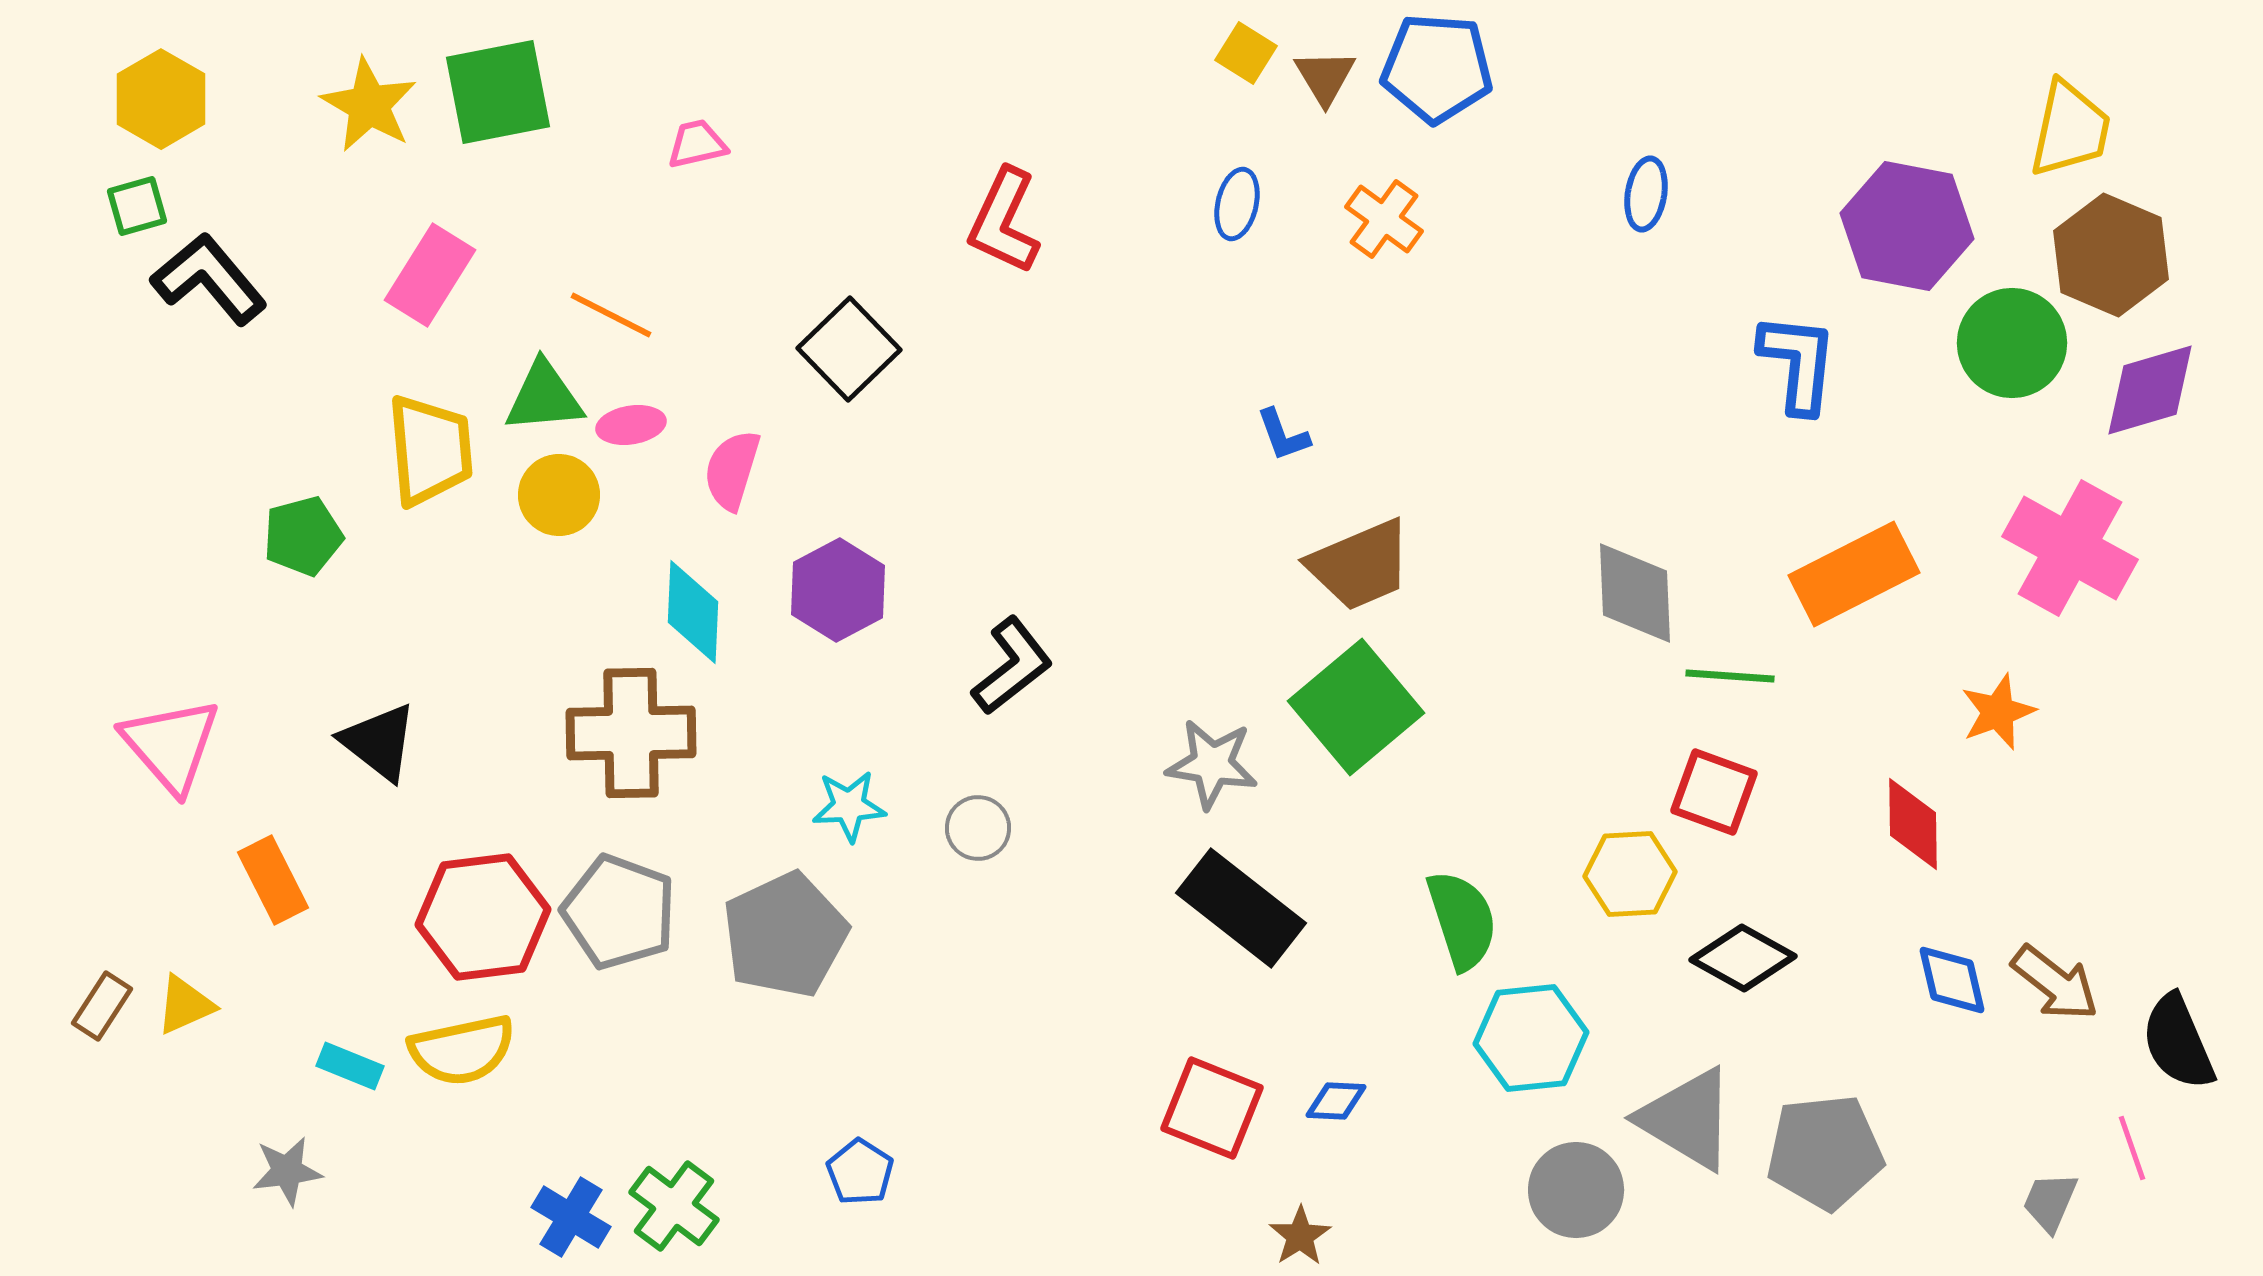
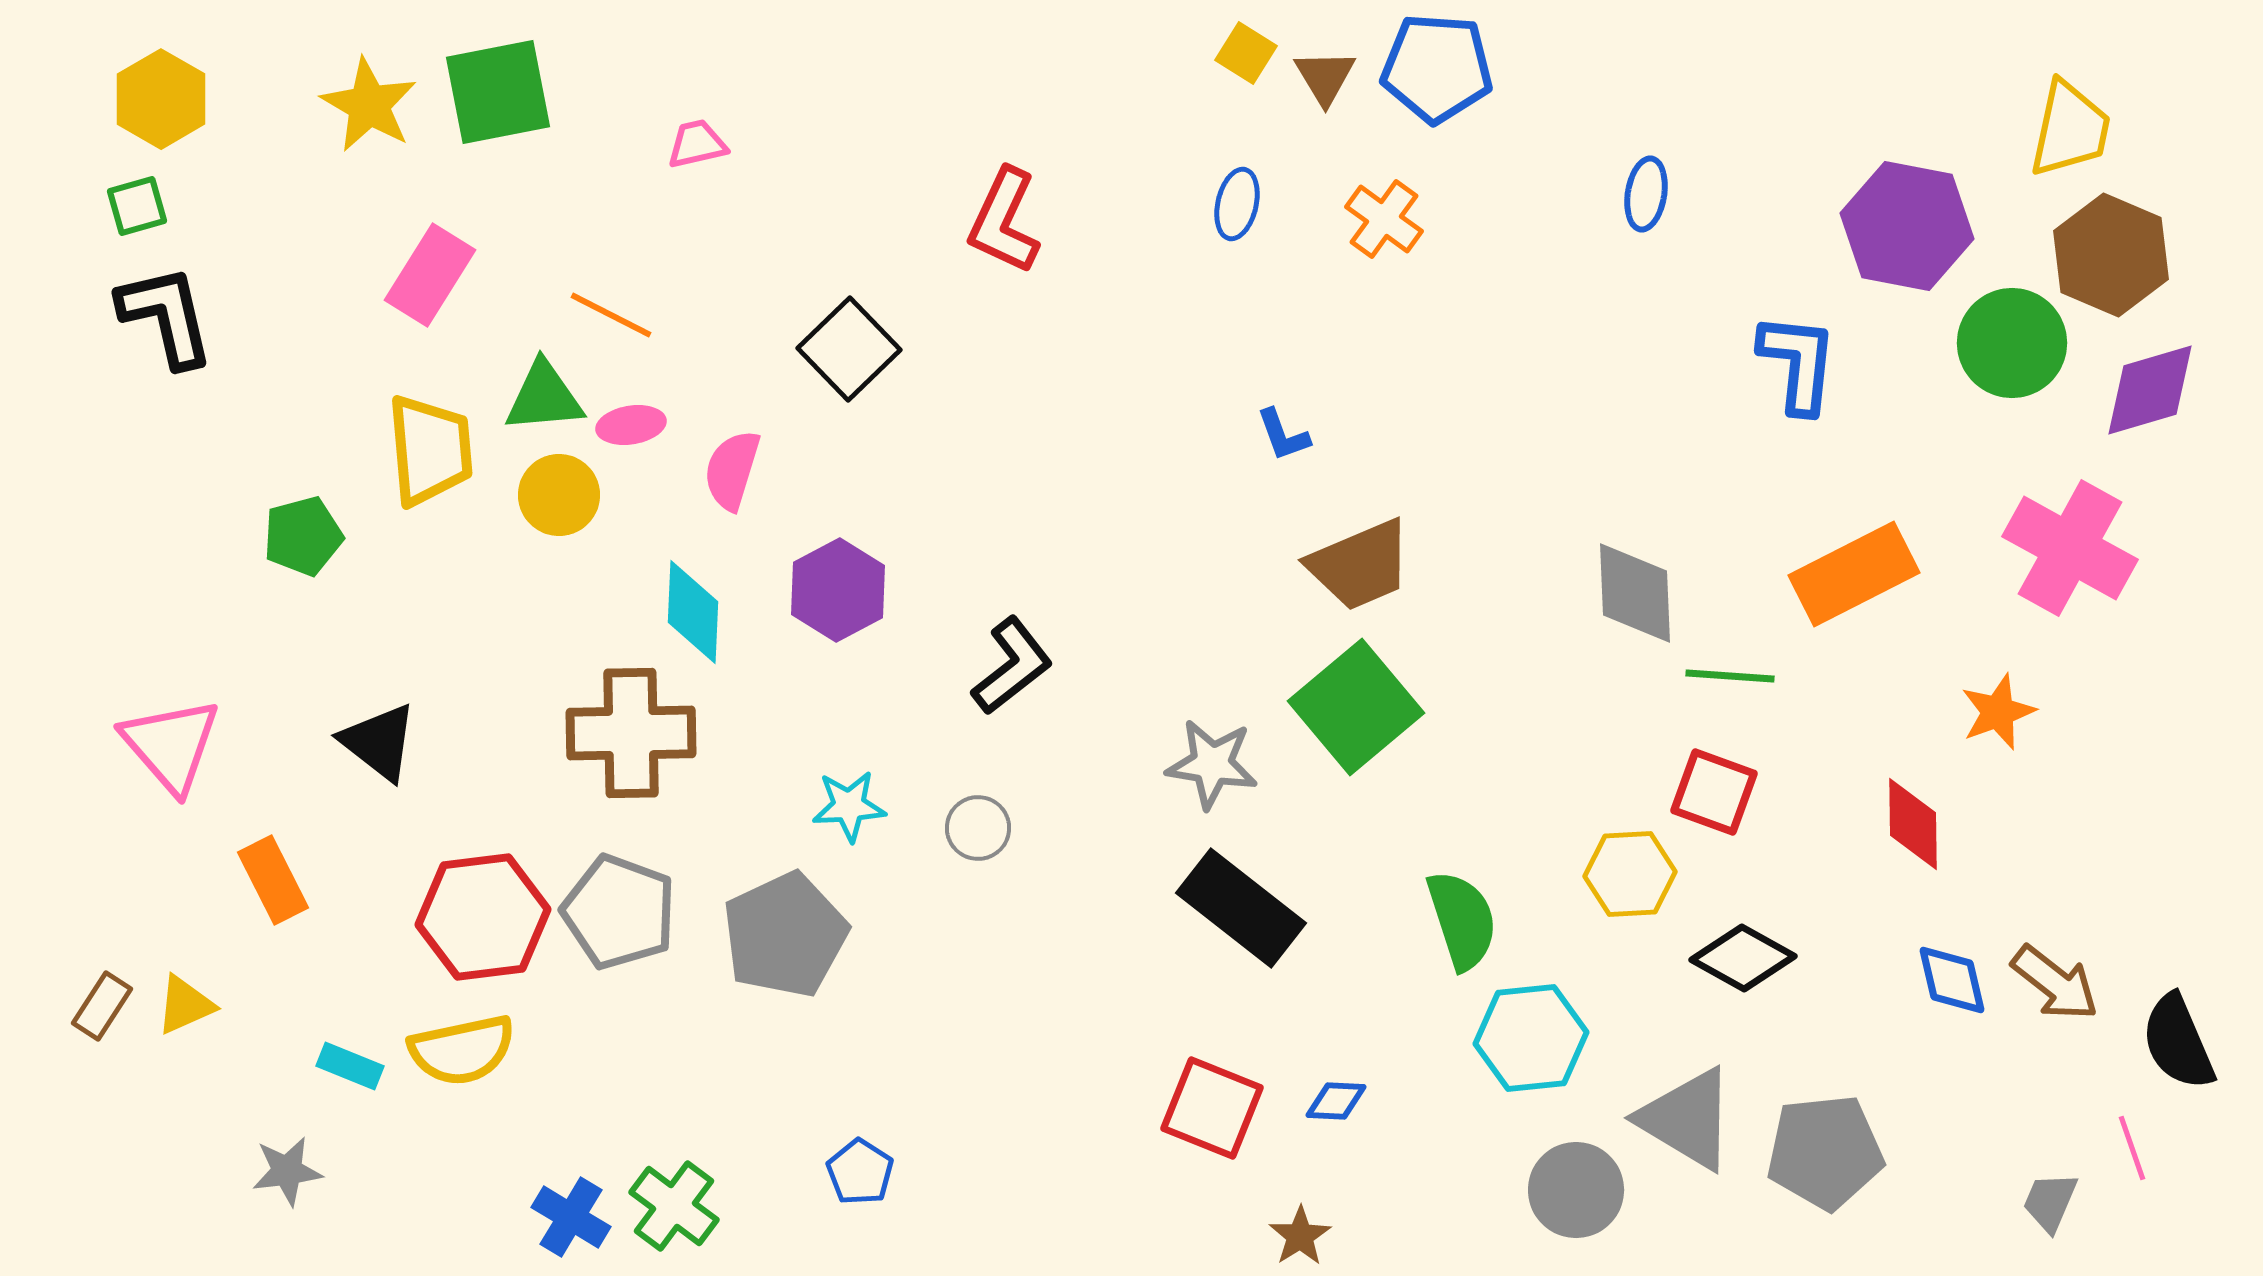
black L-shape at (209, 279): moved 43 px left, 37 px down; rotated 27 degrees clockwise
